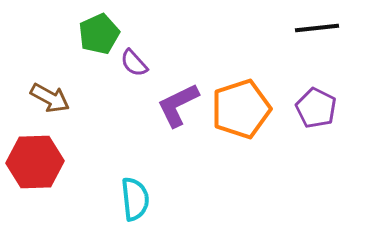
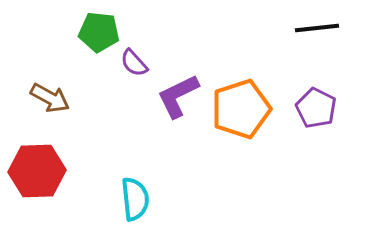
green pentagon: moved 2 px up; rotated 30 degrees clockwise
purple L-shape: moved 9 px up
red hexagon: moved 2 px right, 9 px down
